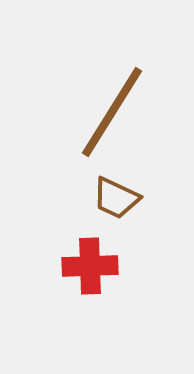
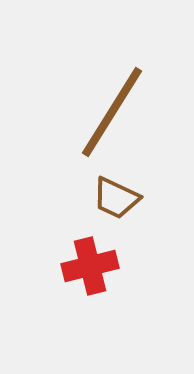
red cross: rotated 12 degrees counterclockwise
